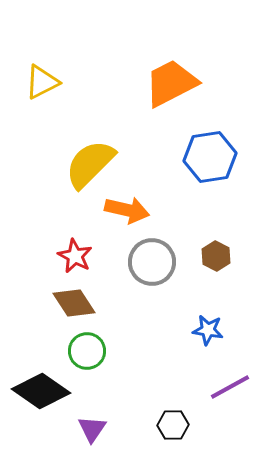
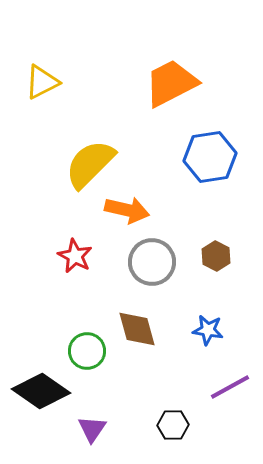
brown diamond: moved 63 px right, 26 px down; rotated 18 degrees clockwise
